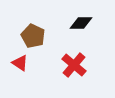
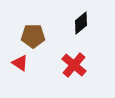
black diamond: rotated 40 degrees counterclockwise
brown pentagon: rotated 25 degrees counterclockwise
